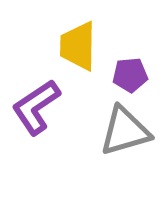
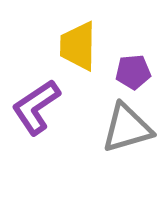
purple pentagon: moved 3 px right, 3 px up
gray triangle: moved 2 px right, 3 px up
